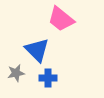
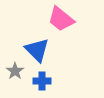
gray star: moved 1 px left, 2 px up; rotated 24 degrees counterclockwise
blue cross: moved 6 px left, 3 px down
